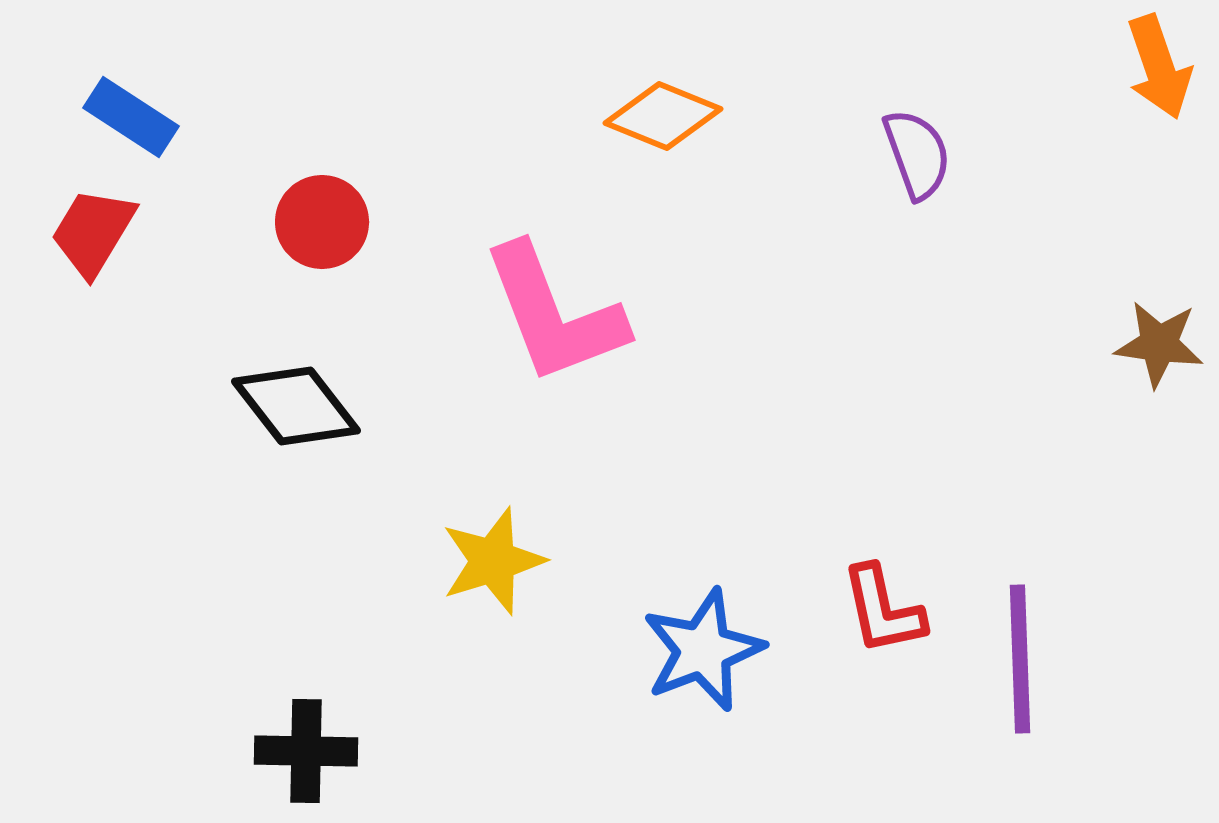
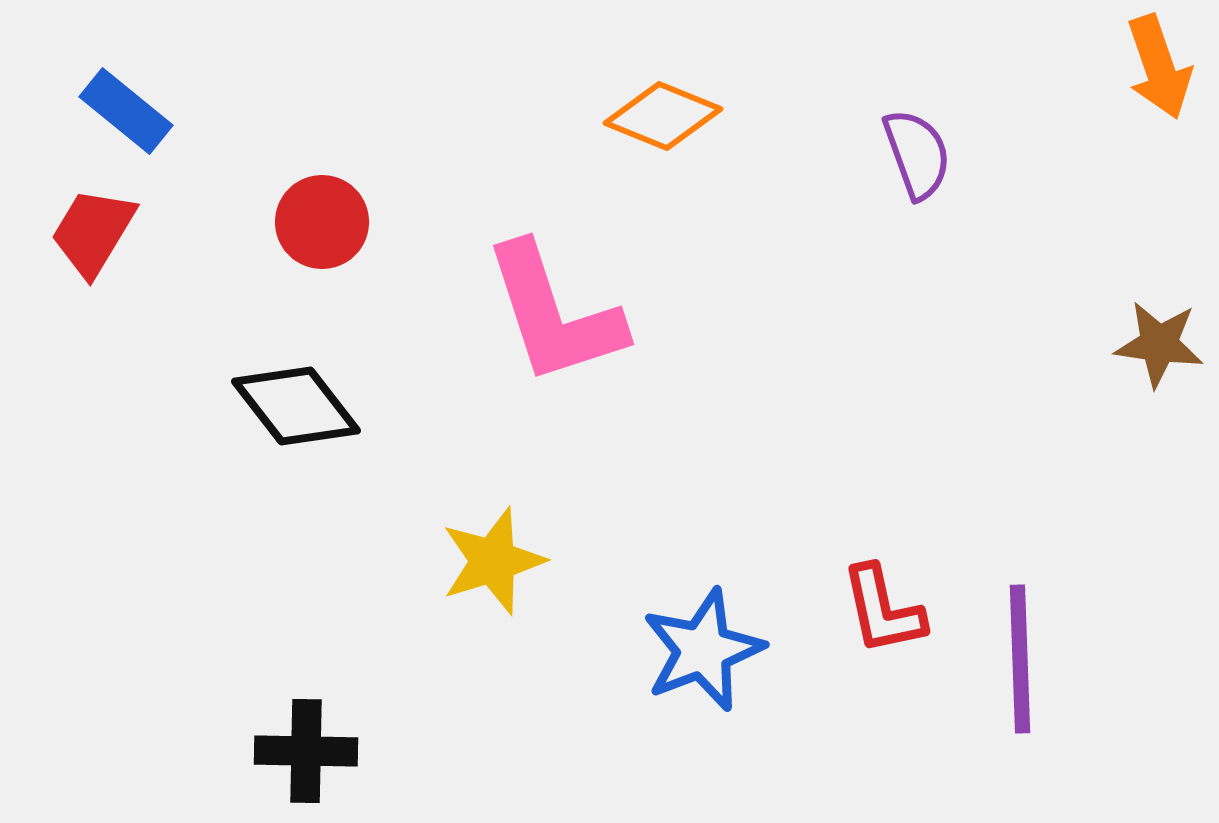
blue rectangle: moved 5 px left, 6 px up; rotated 6 degrees clockwise
pink L-shape: rotated 3 degrees clockwise
